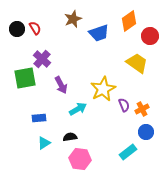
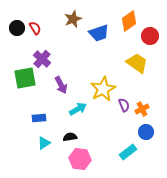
black circle: moved 1 px up
